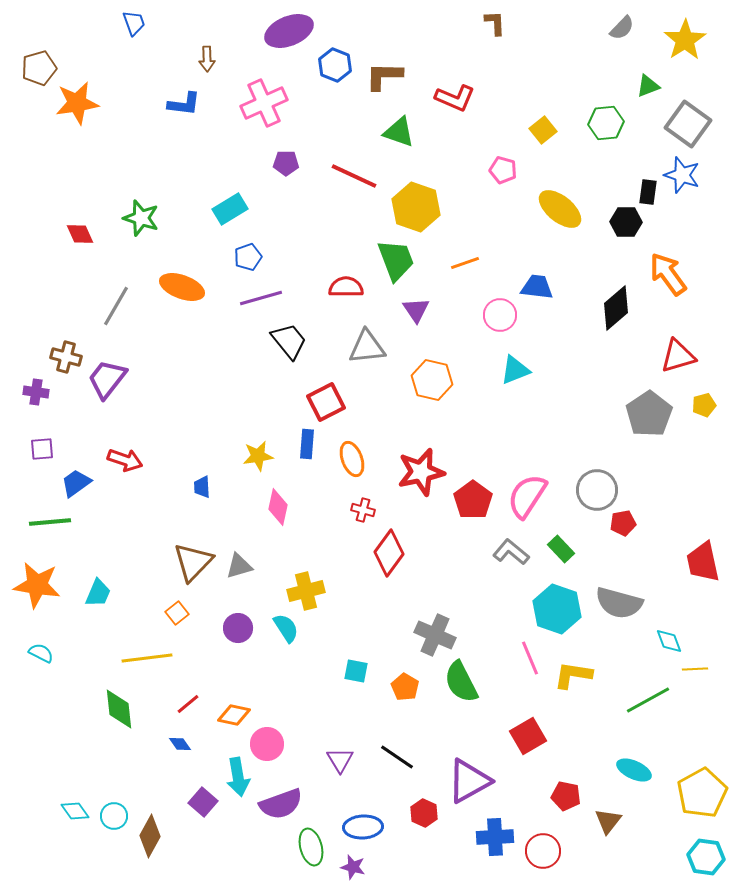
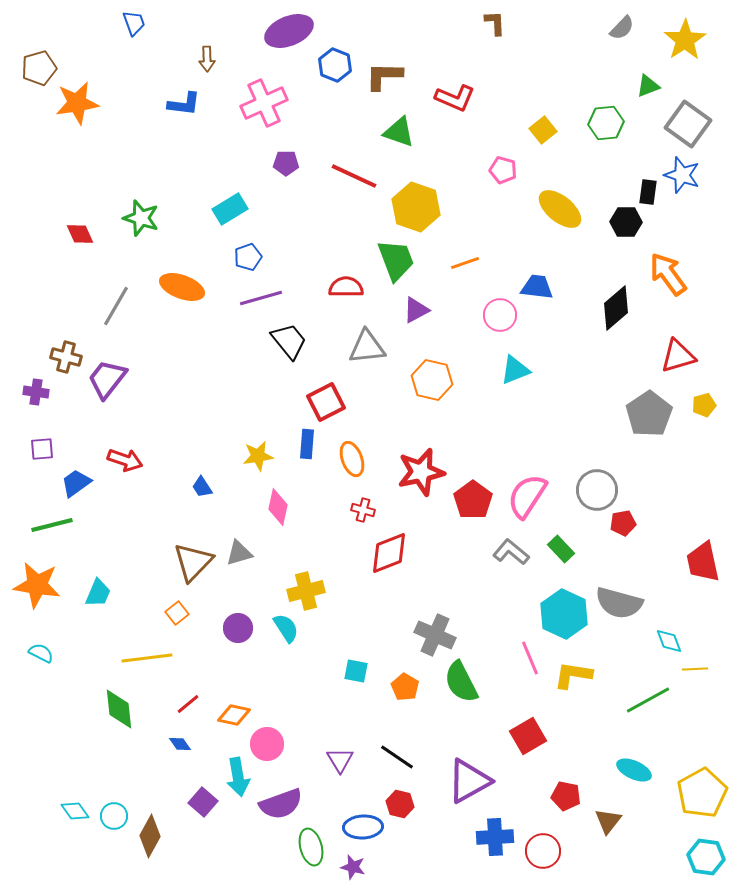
purple triangle at (416, 310): rotated 36 degrees clockwise
blue trapezoid at (202, 487): rotated 30 degrees counterclockwise
green line at (50, 522): moved 2 px right, 3 px down; rotated 9 degrees counterclockwise
red diamond at (389, 553): rotated 33 degrees clockwise
gray triangle at (239, 566): moved 13 px up
cyan hexagon at (557, 609): moved 7 px right, 5 px down; rotated 6 degrees clockwise
red hexagon at (424, 813): moved 24 px left, 9 px up; rotated 12 degrees counterclockwise
